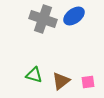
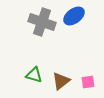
gray cross: moved 1 px left, 3 px down
